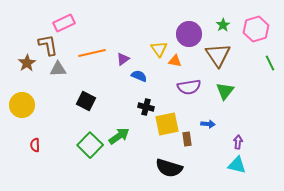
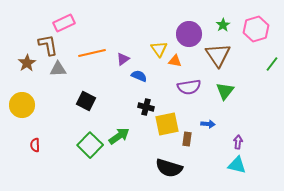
green line: moved 2 px right, 1 px down; rotated 63 degrees clockwise
brown rectangle: rotated 16 degrees clockwise
